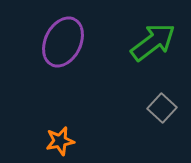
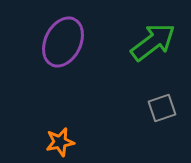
gray square: rotated 28 degrees clockwise
orange star: moved 1 px down
